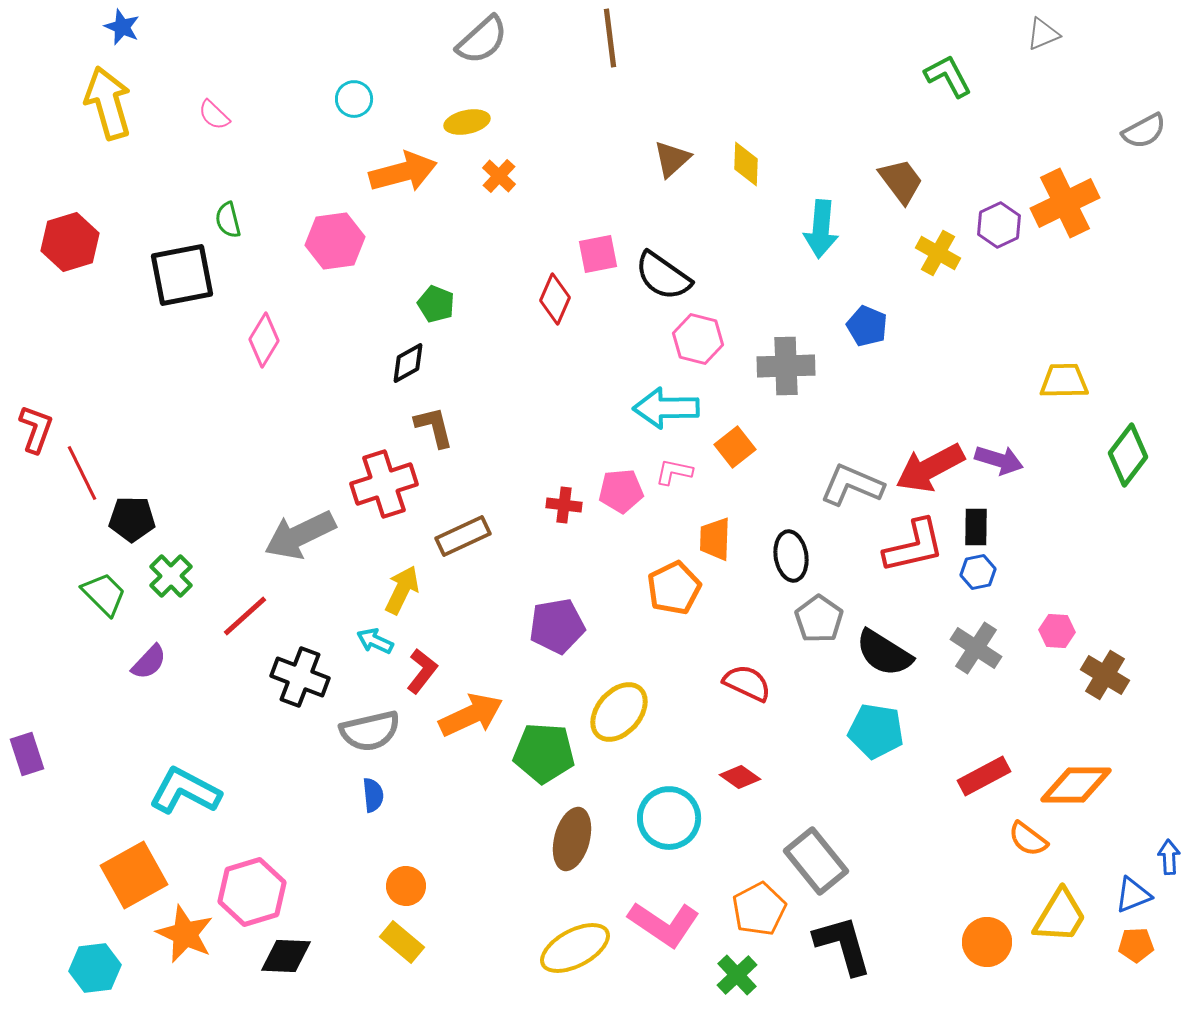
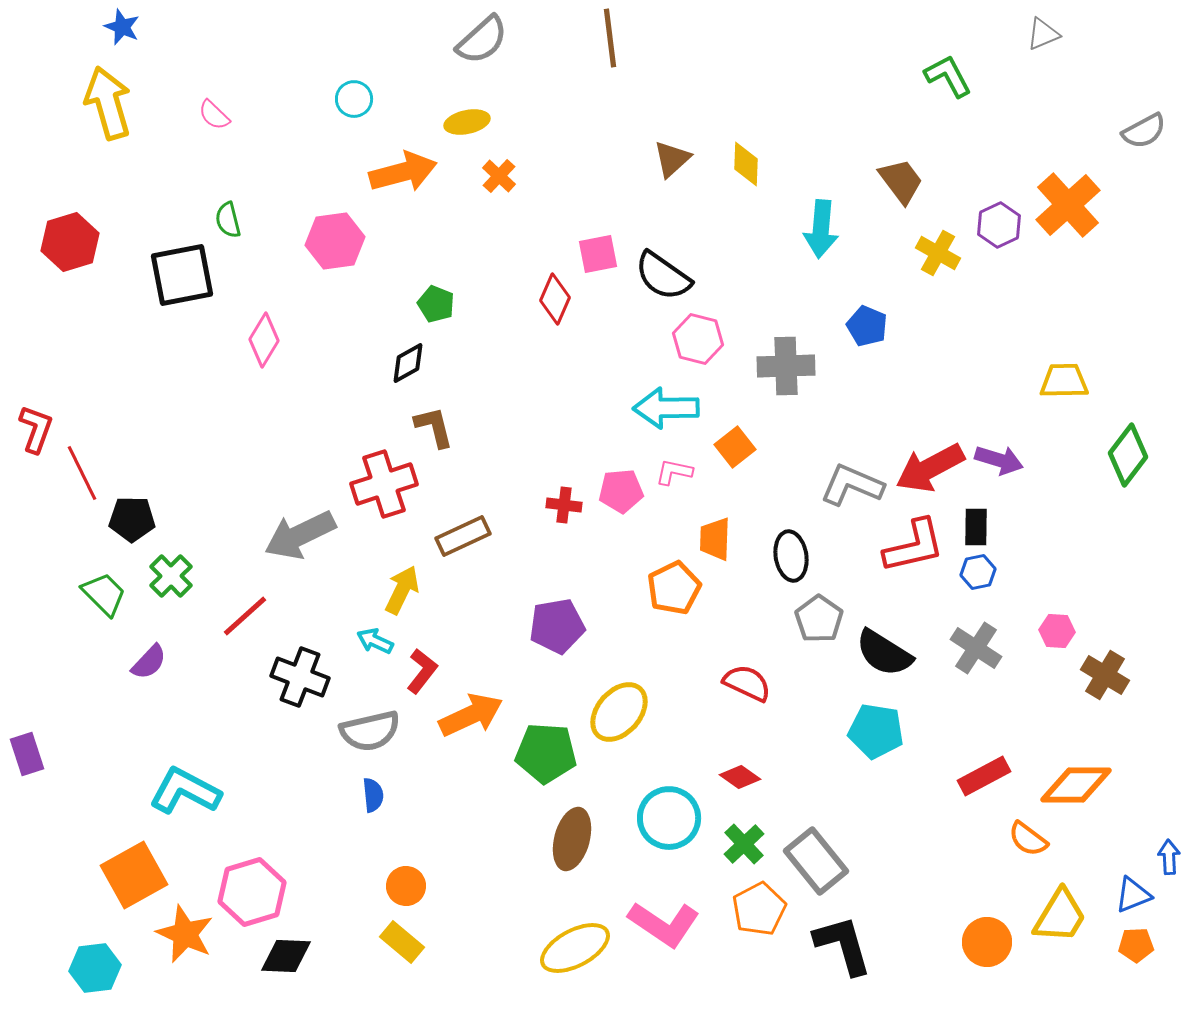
orange cross at (1065, 203): moved 3 px right, 2 px down; rotated 16 degrees counterclockwise
green pentagon at (544, 753): moved 2 px right
green cross at (737, 975): moved 7 px right, 131 px up
